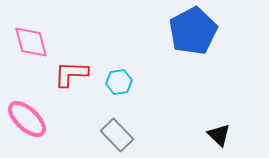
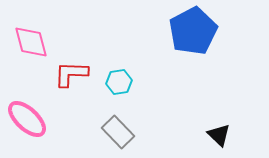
gray rectangle: moved 1 px right, 3 px up
